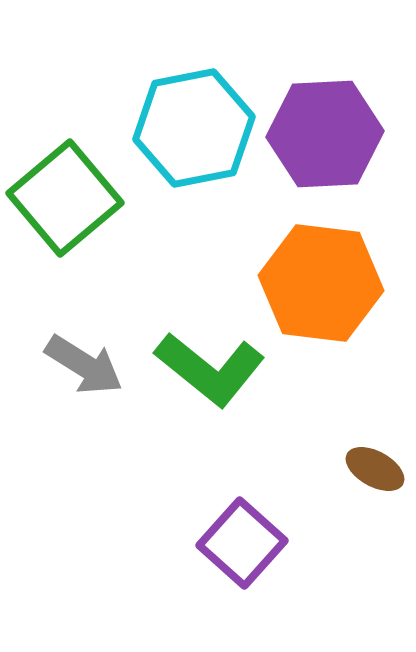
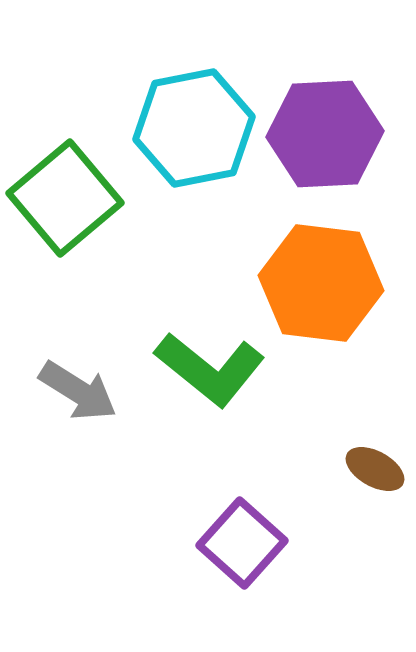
gray arrow: moved 6 px left, 26 px down
